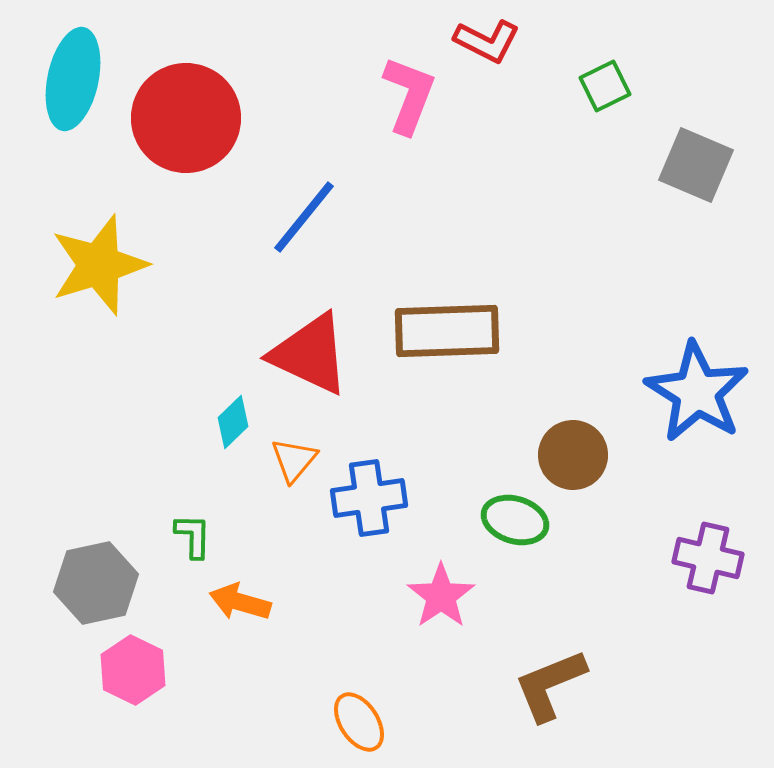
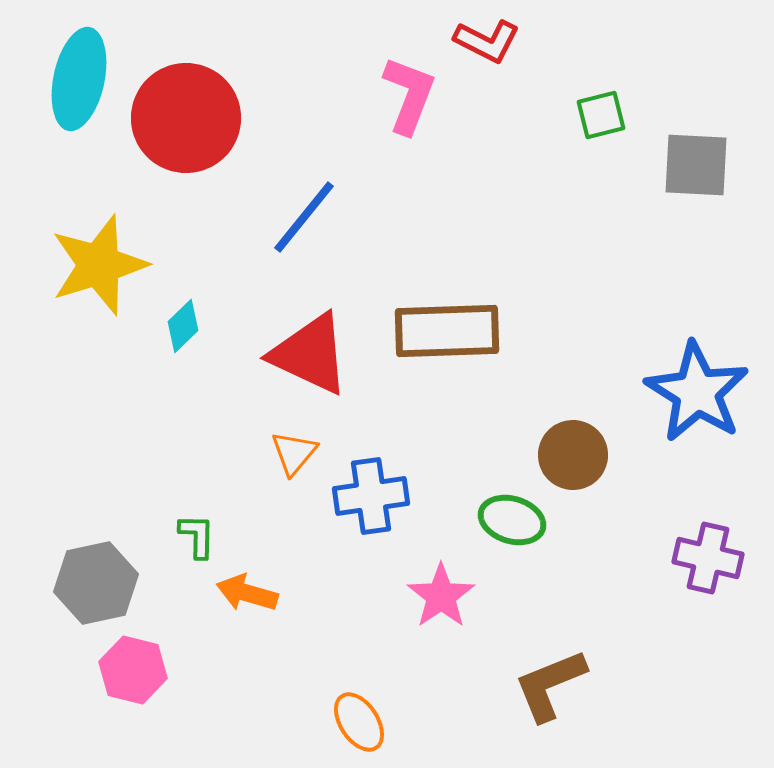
cyan ellipse: moved 6 px right
green square: moved 4 px left, 29 px down; rotated 12 degrees clockwise
gray square: rotated 20 degrees counterclockwise
cyan diamond: moved 50 px left, 96 px up
orange triangle: moved 7 px up
blue cross: moved 2 px right, 2 px up
green ellipse: moved 3 px left
green L-shape: moved 4 px right
orange arrow: moved 7 px right, 9 px up
pink hexagon: rotated 12 degrees counterclockwise
